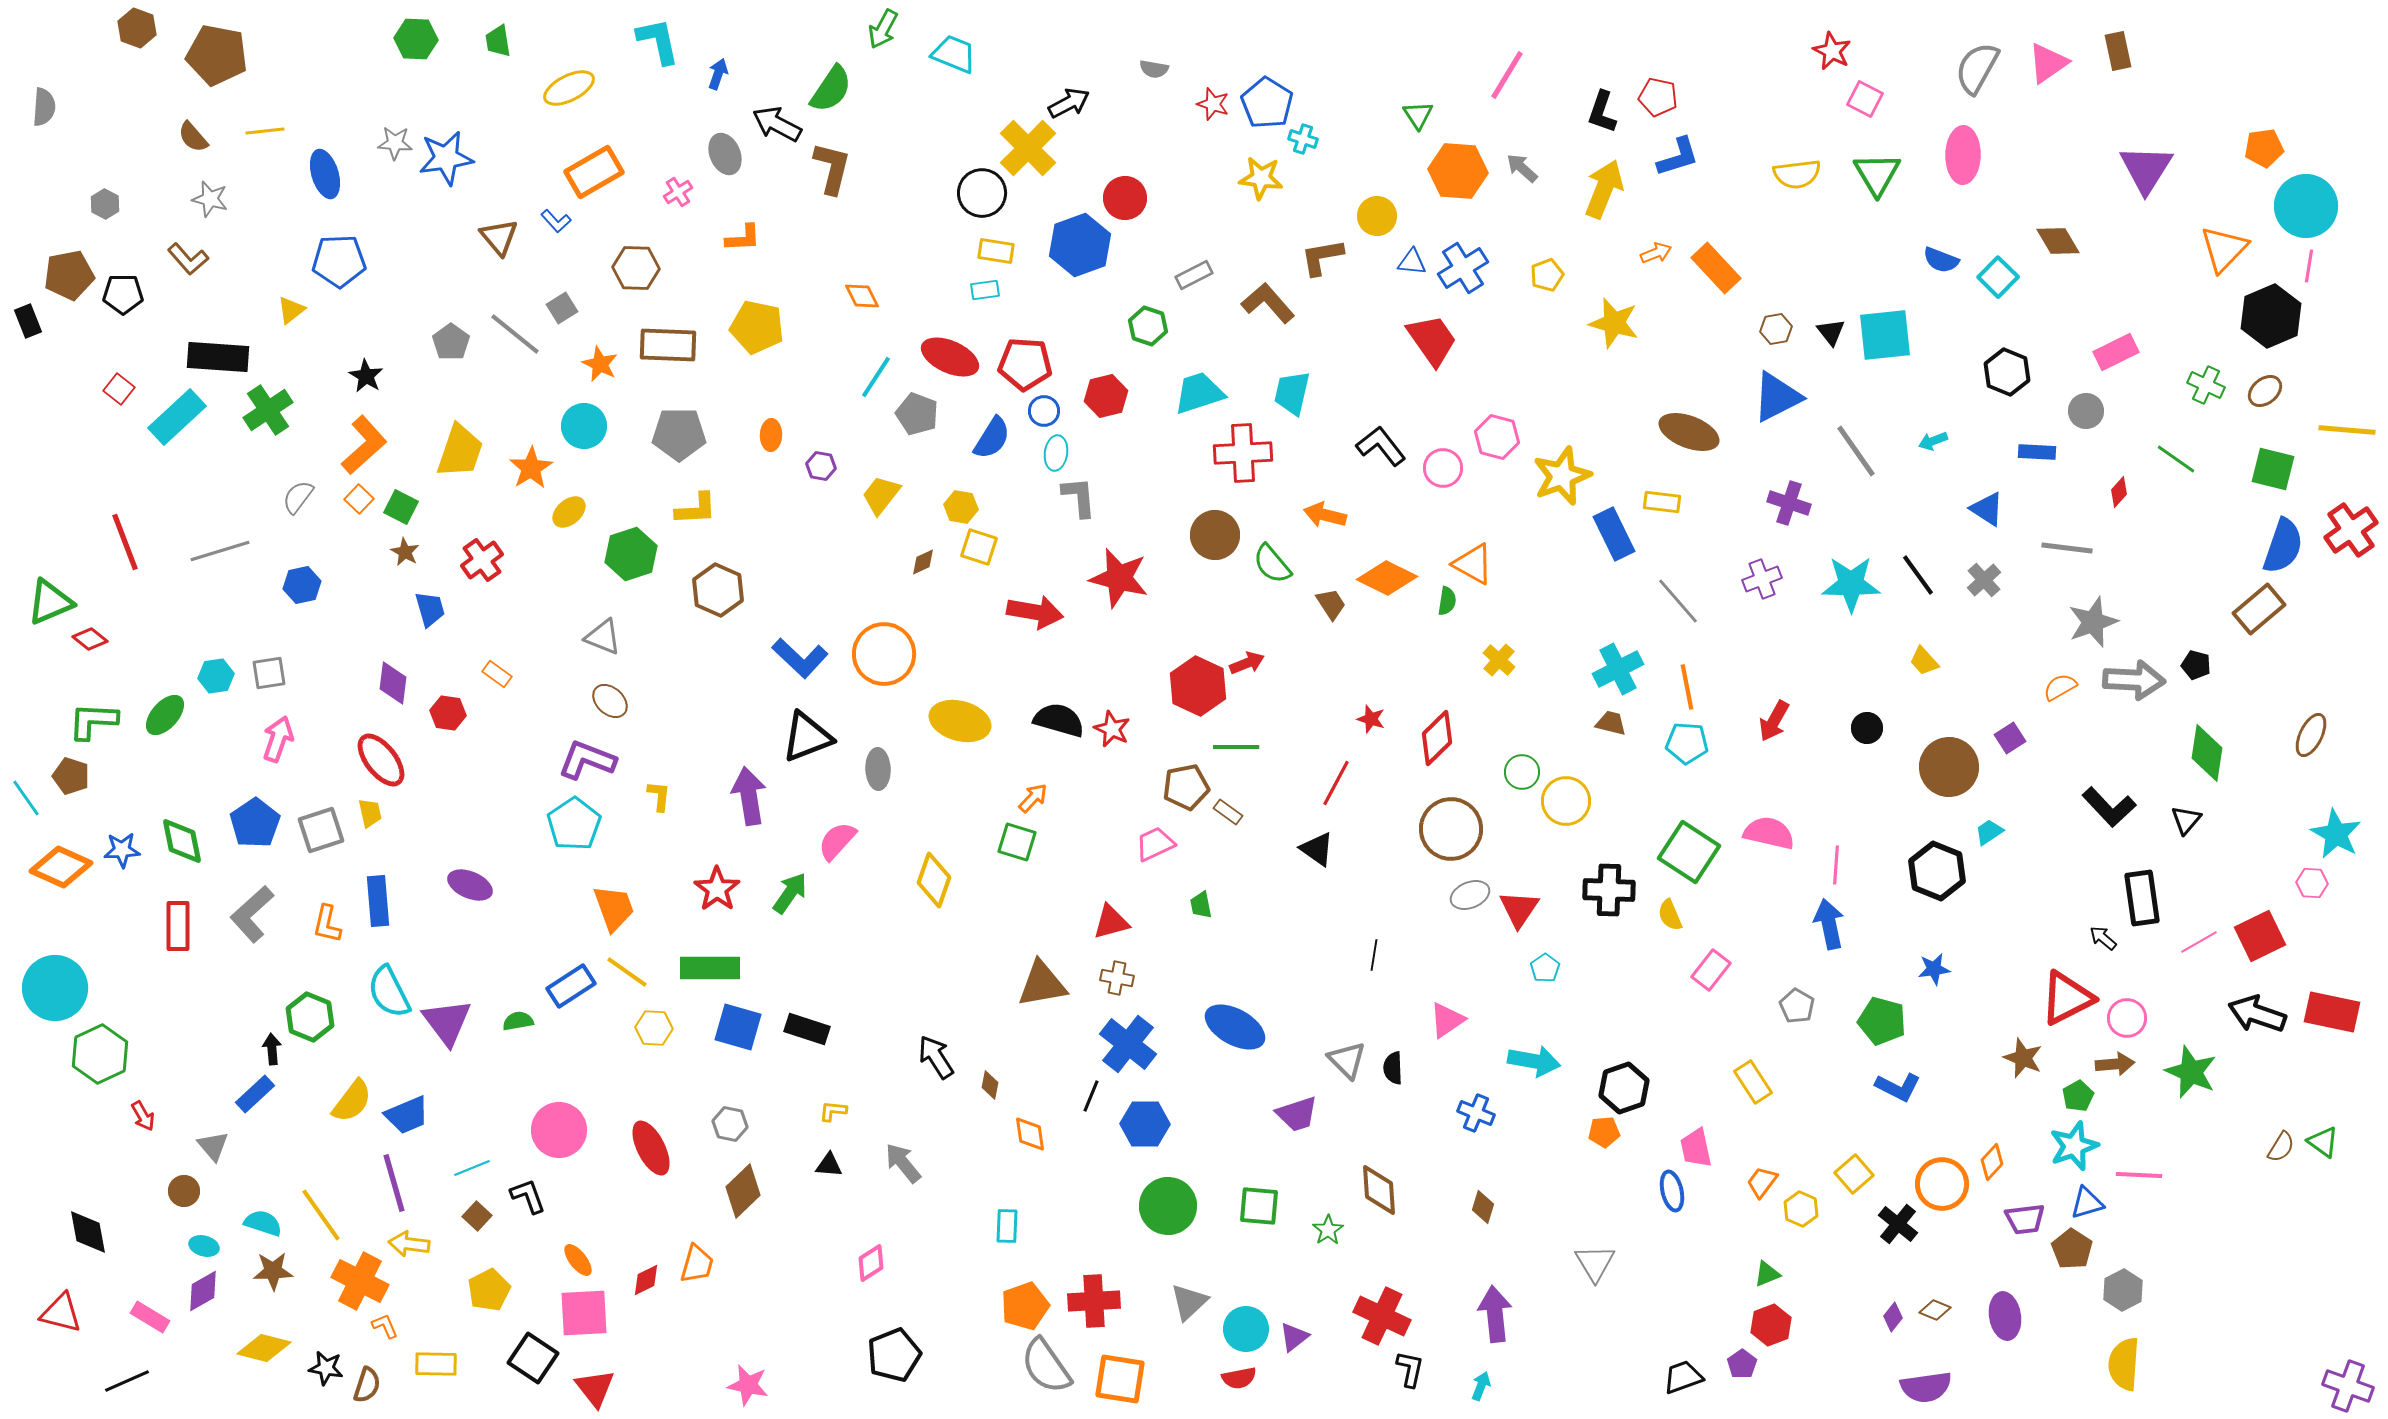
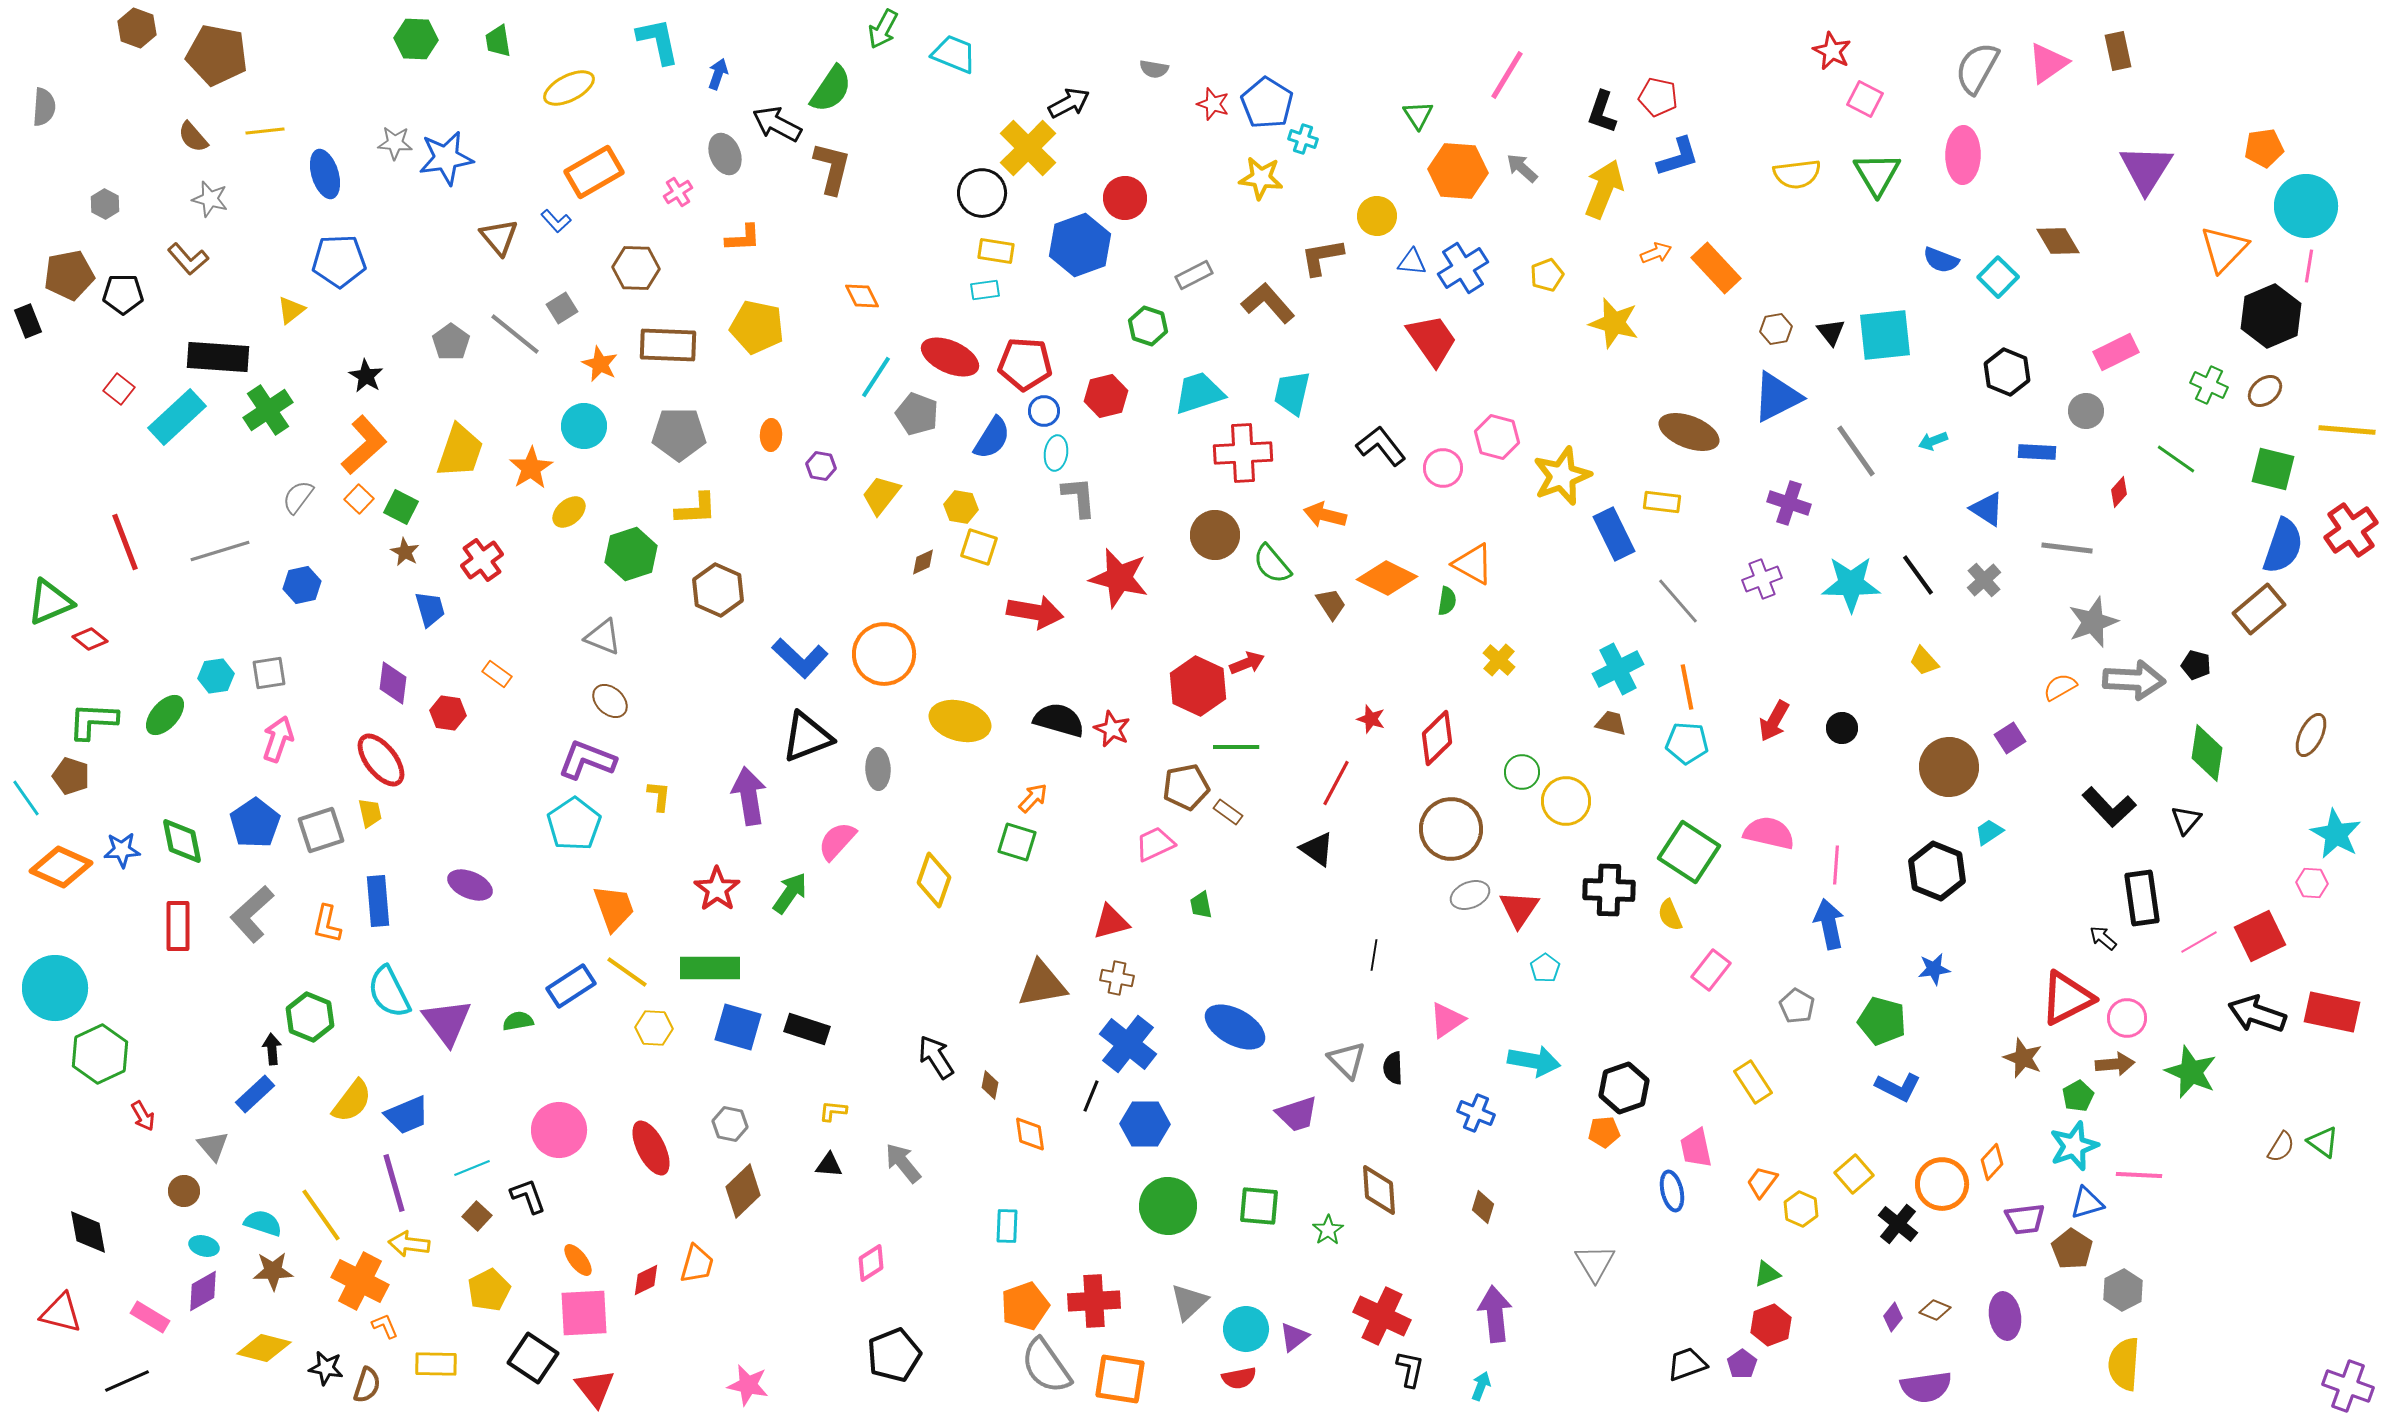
green cross at (2206, 385): moved 3 px right
black circle at (1867, 728): moved 25 px left
black trapezoid at (1683, 1377): moved 4 px right, 13 px up
